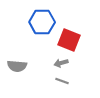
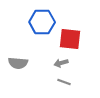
red square: moved 1 px right, 1 px up; rotated 15 degrees counterclockwise
gray semicircle: moved 1 px right, 3 px up
gray line: moved 2 px right, 1 px down
